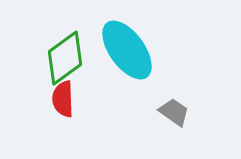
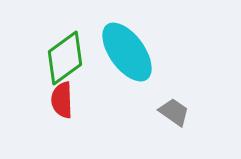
cyan ellipse: moved 2 px down
red semicircle: moved 1 px left, 1 px down
